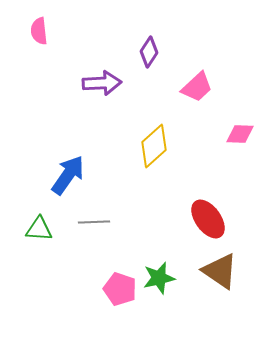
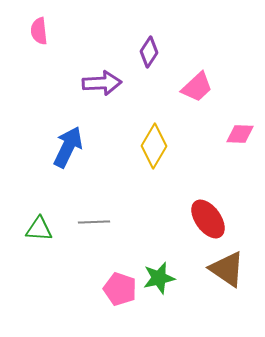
yellow diamond: rotated 18 degrees counterclockwise
blue arrow: moved 28 px up; rotated 9 degrees counterclockwise
brown triangle: moved 7 px right, 2 px up
